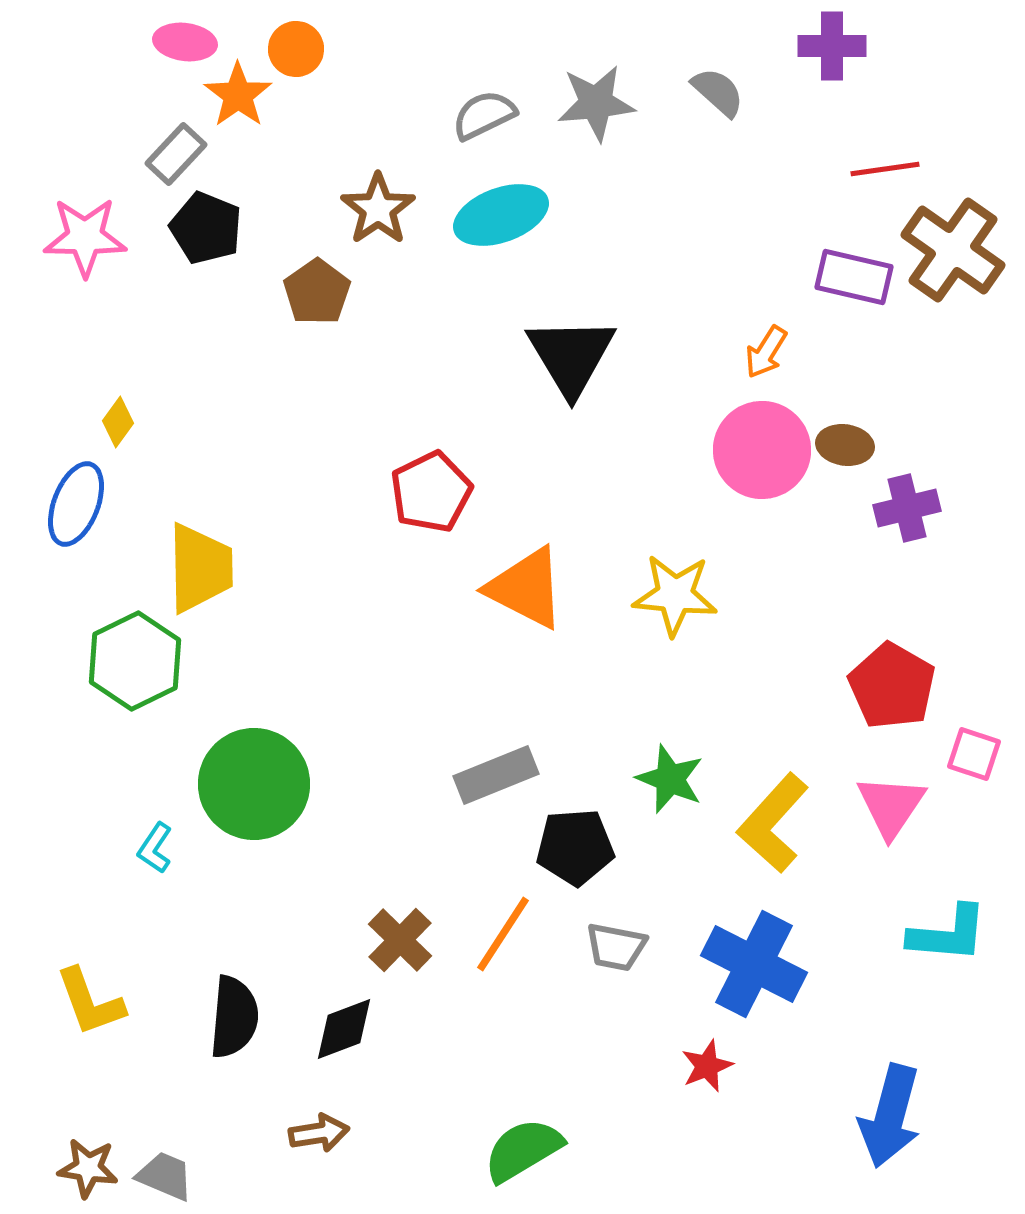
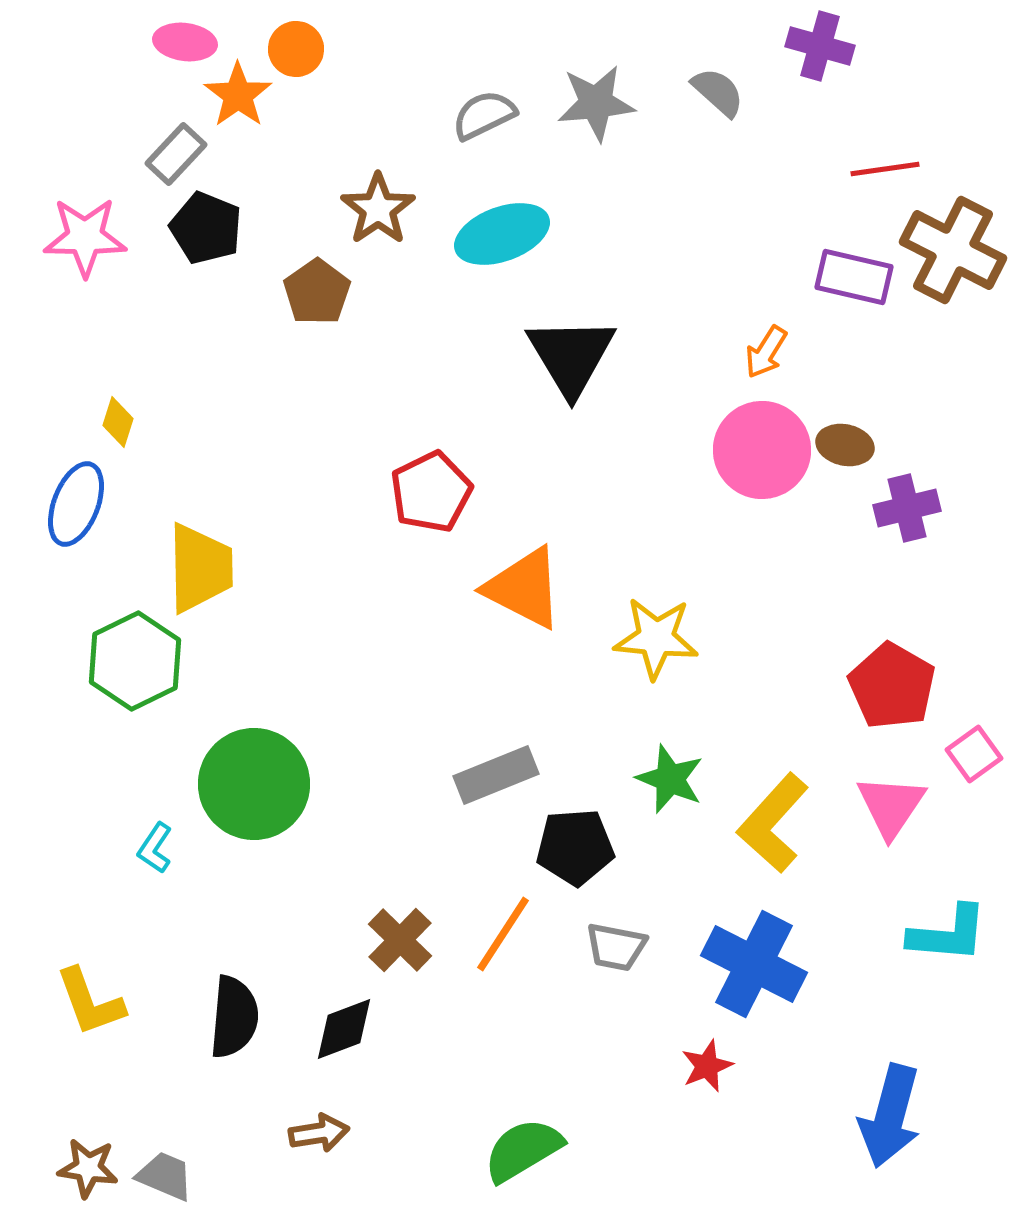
purple cross at (832, 46): moved 12 px left; rotated 16 degrees clockwise
cyan ellipse at (501, 215): moved 1 px right, 19 px down
brown cross at (953, 250): rotated 8 degrees counterclockwise
yellow diamond at (118, 422): rotated 18 degrees counterclockwise
brown ellipse at (845, 445): rotated 4 degrees clockwise
orange triangle at (526, 588): moved 2 px left
yellow star at (675, 595): moved 19 px left, 43 px down
pink square at (974, 754): rotated 36 degrees clockwise
